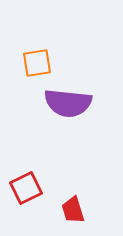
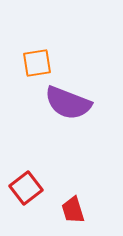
purple semicircle: rotated 15 degrees clockwise
red square: rotated 12 degrees counterclockwise
